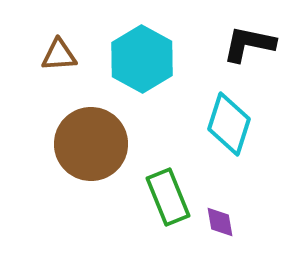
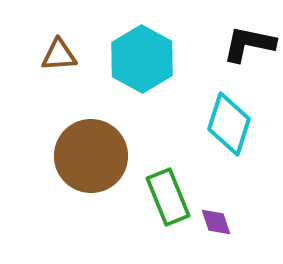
brown circle: moved 12 px down
purple diamond: moved 4 px left; rotated 8 degrees counterclockwise
